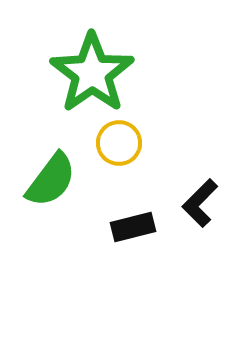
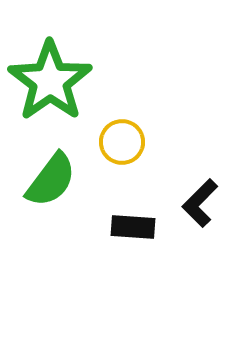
green star: moved 42 px left, 8 px down
yellow circle: moved 3 px right, 1 px up
black rectangle: rotated 18 degrees clockwise
